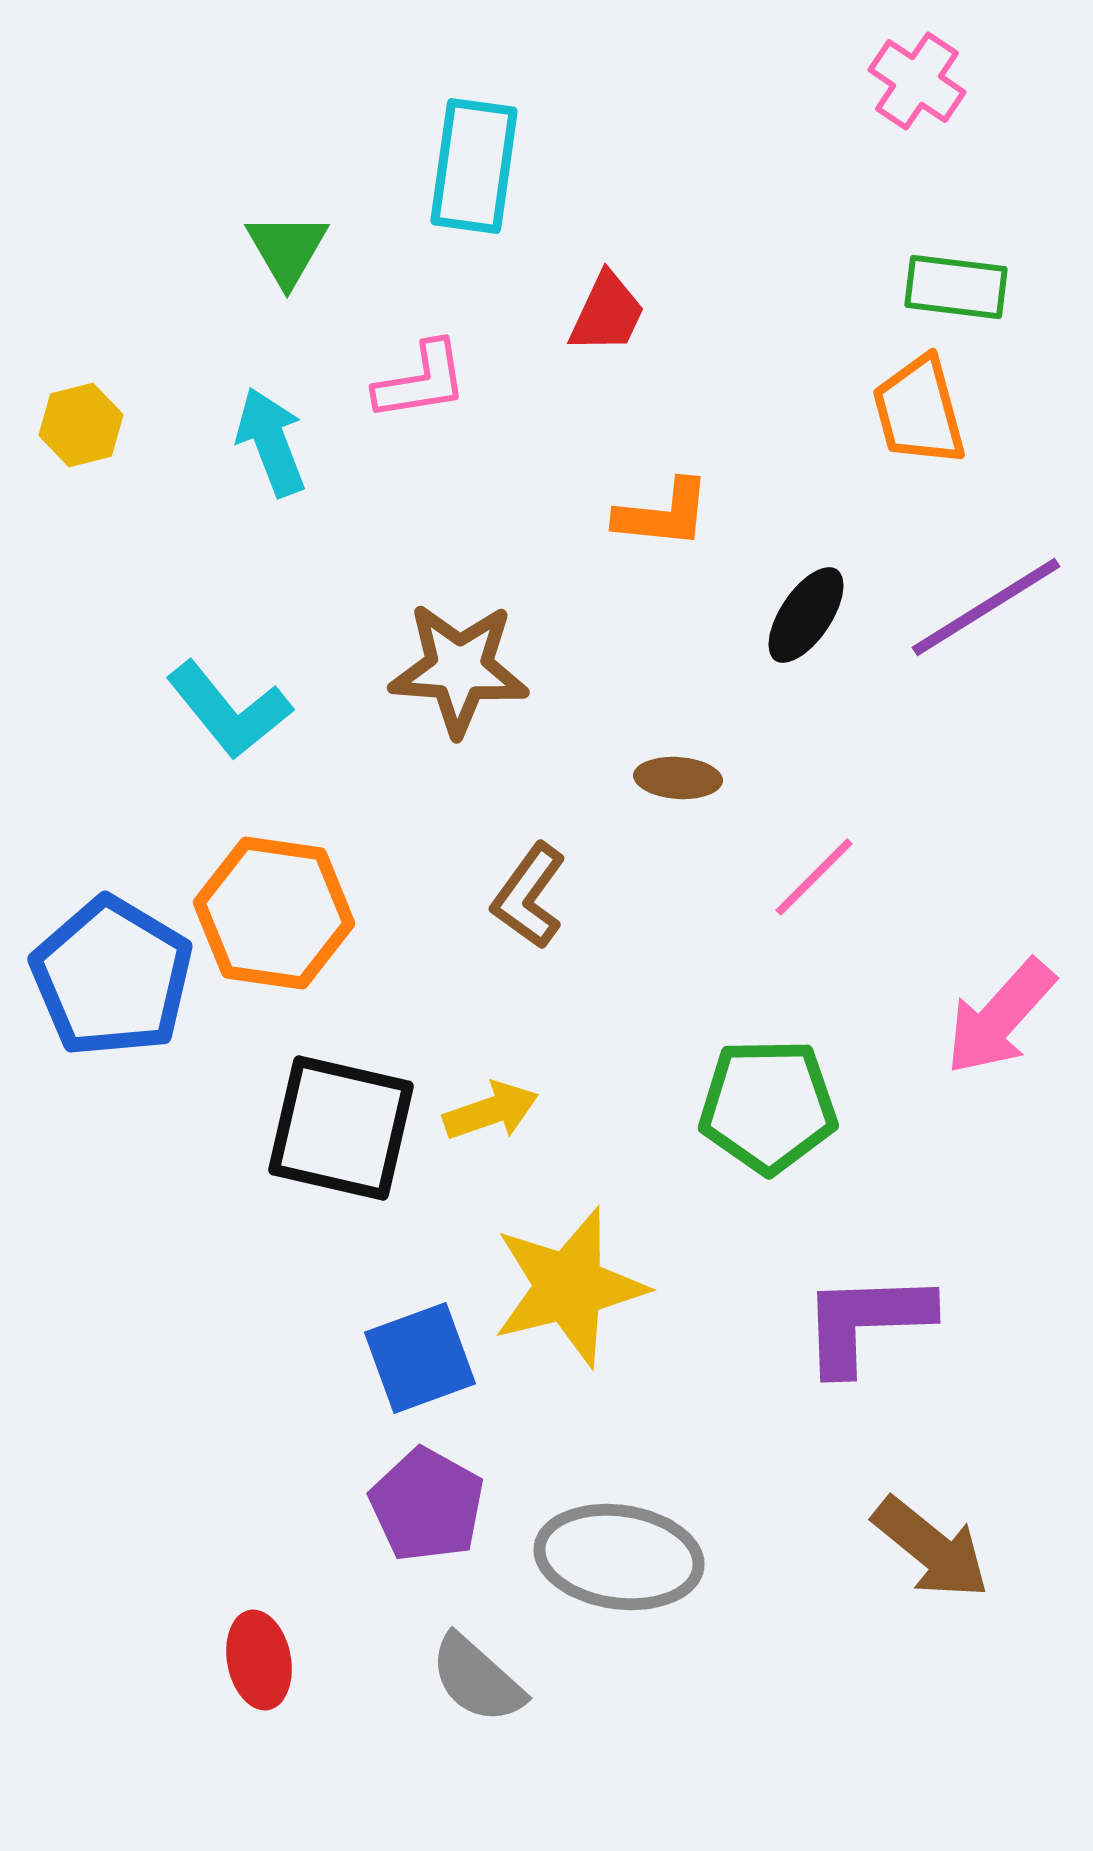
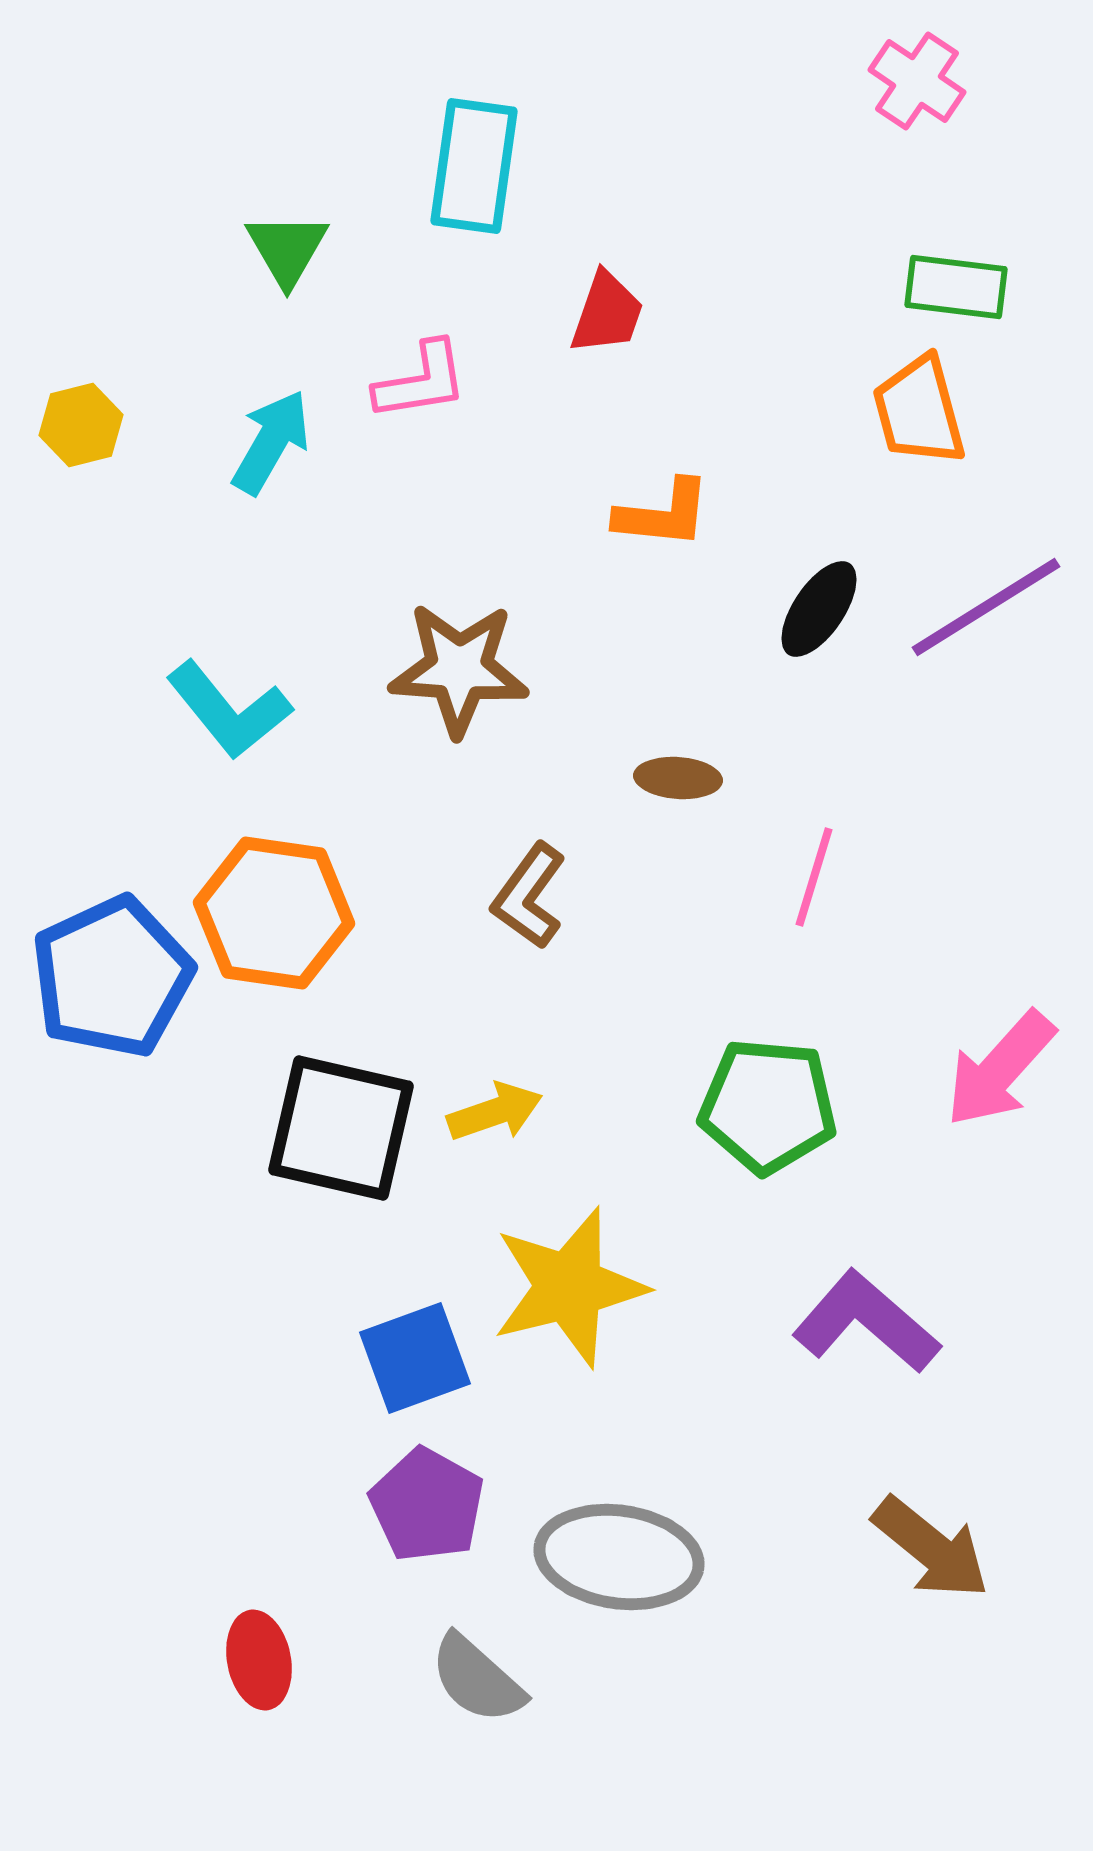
red trapezoid: rotated 6 degrees counterclockwise
cyan arrow: rotated 51 degrees clockwise
black ellipse: moved 13 px right, 6 px up
pink line: rotated 28 degrees counterclockwise
blue pentagon: rotated 16 degrees clockwise
pink arrow: moved 52 px down
green pentagon: rotated 6 degrees clockwise
yellow arrow: moved 4 px right, 1 px down
purple L-shape: rotated 43 degrees clockwise
blue square: moved 5 px left
